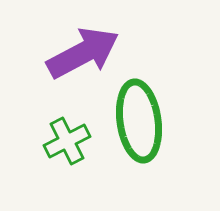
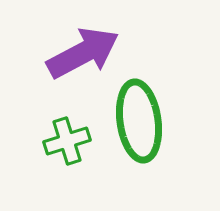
green cross: rotated 9 degrees clockwise
